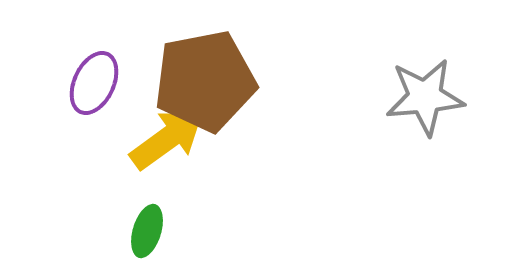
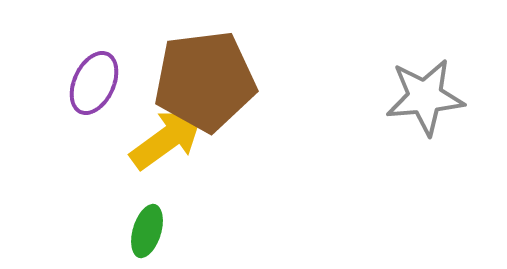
brown pentagon: rotated 4 degrees clockwise
